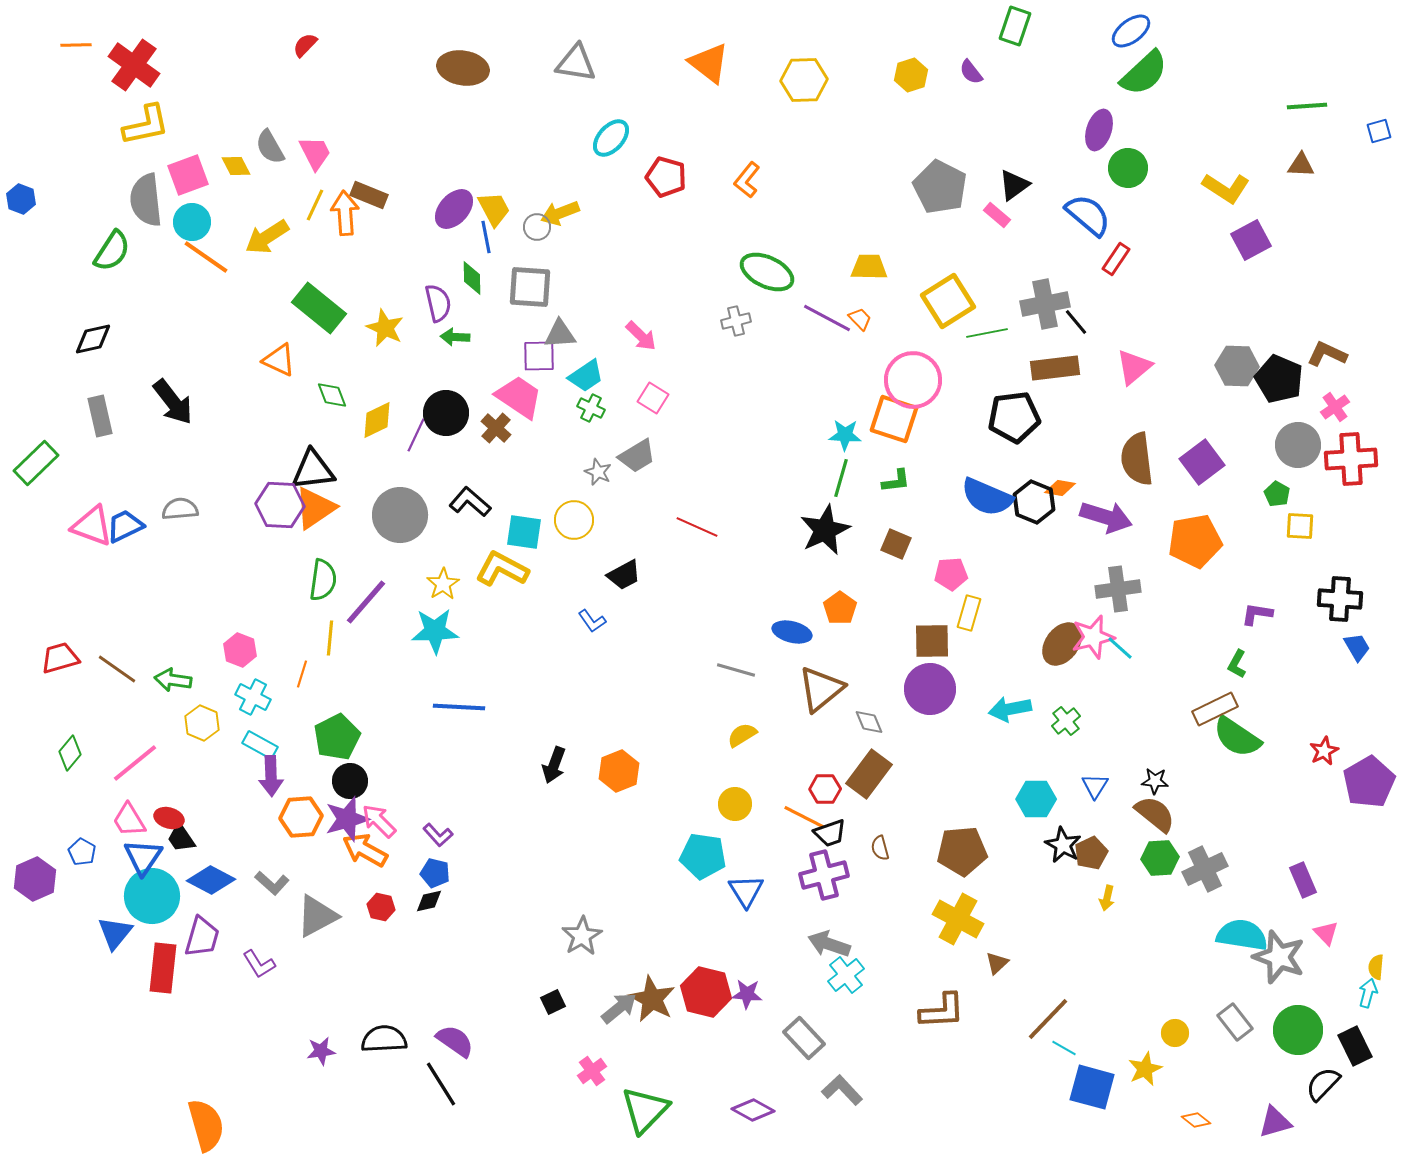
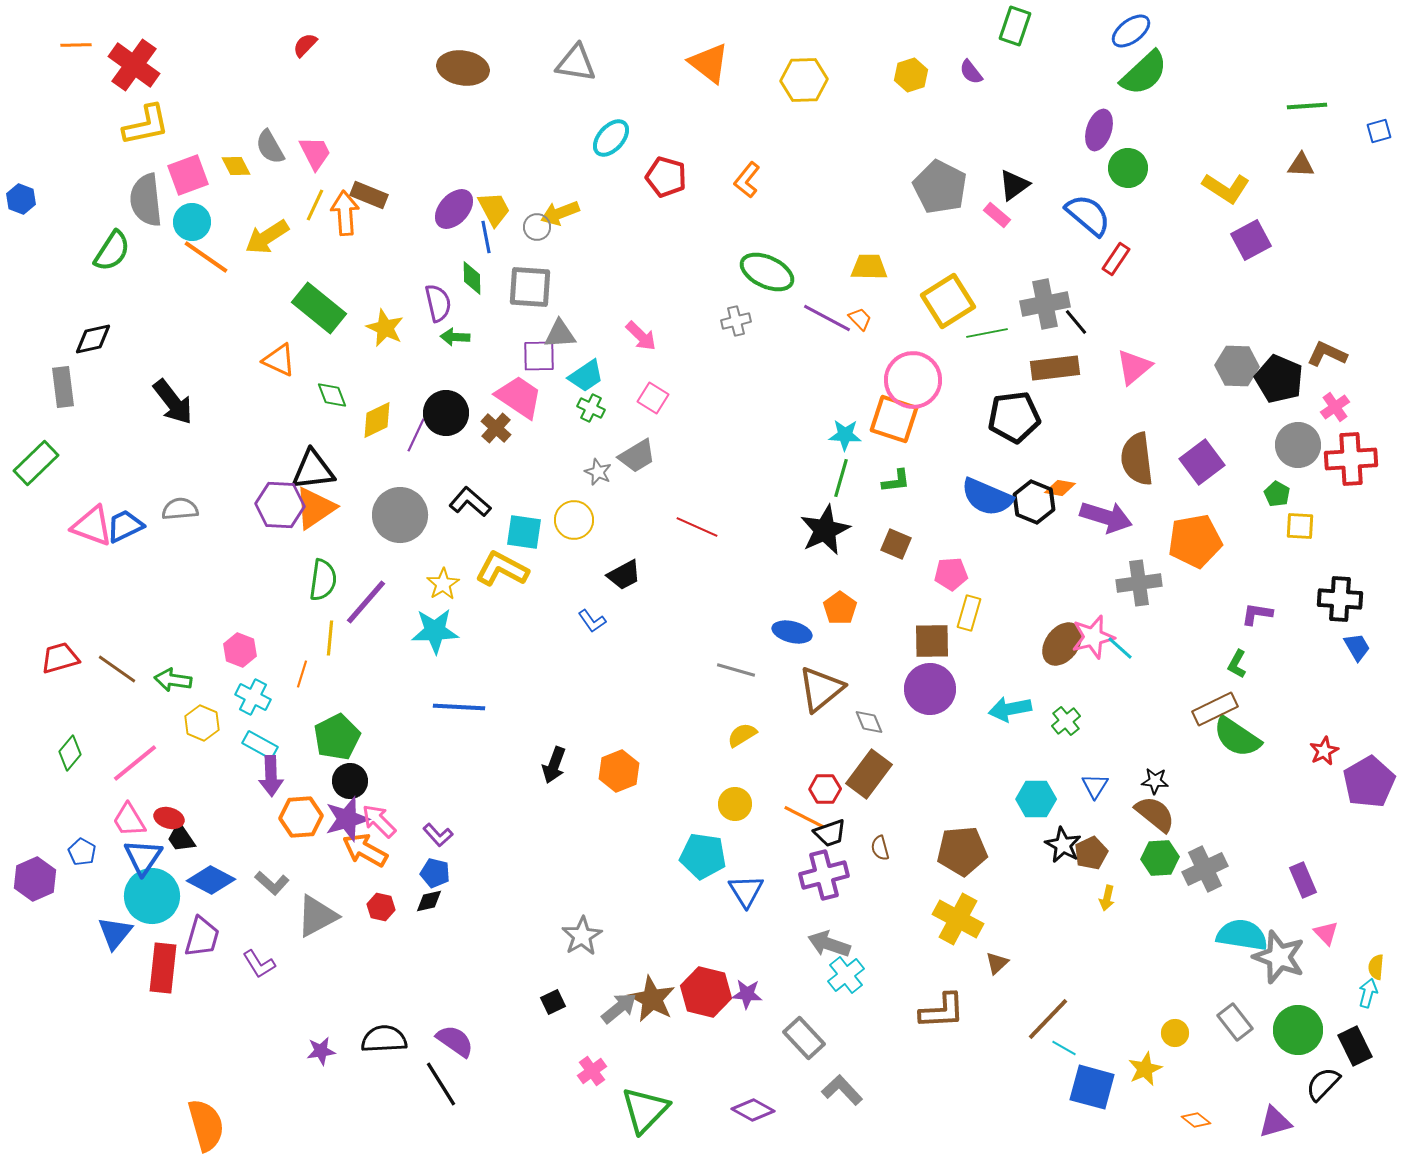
gray rectangle at (100, 416): moved 37 px left, 29 px up; rotated 6 degrees clockwise
gray cross at (1118, 589): moved 21 px right, 6 px up
